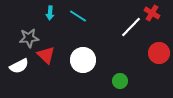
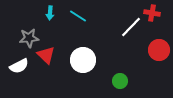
red cross: rotated 21 degrees counterclockwise
red circle: moved 3 px up
